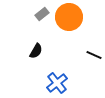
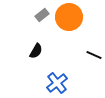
gray rectangle: moved 1 px down
